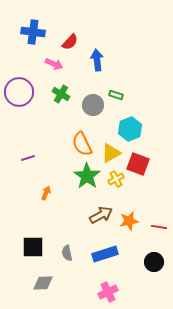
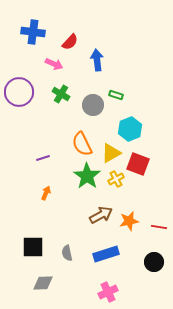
purple line: moved 15 px right
blue rectangle: moved 1 px right
